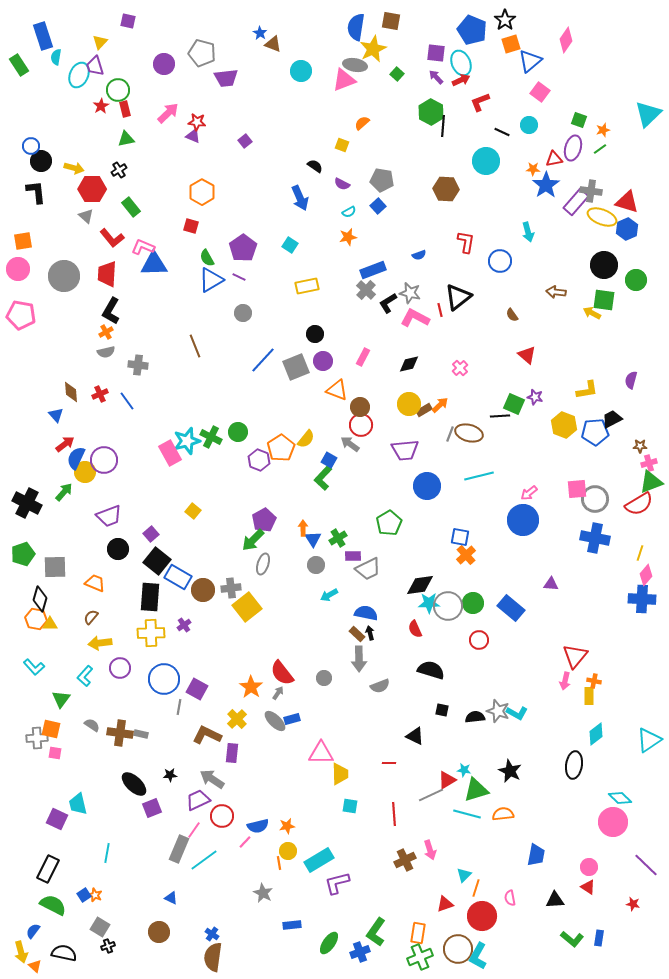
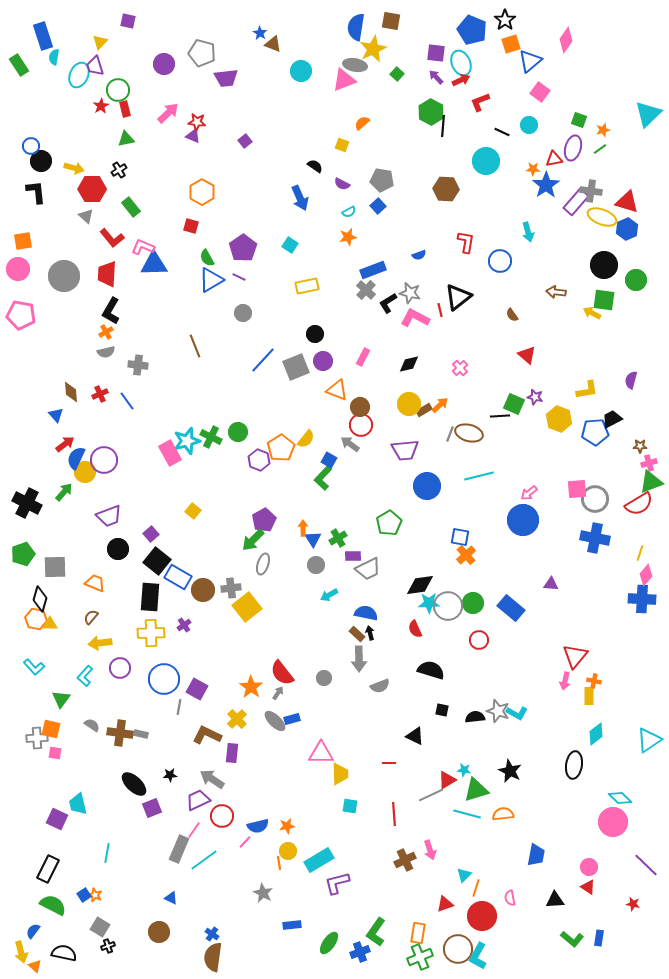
cyan semicircle at (56, 57): moved 2 px left
yellow hexagon at (564, 425): moved 5 px left, 6 px up
